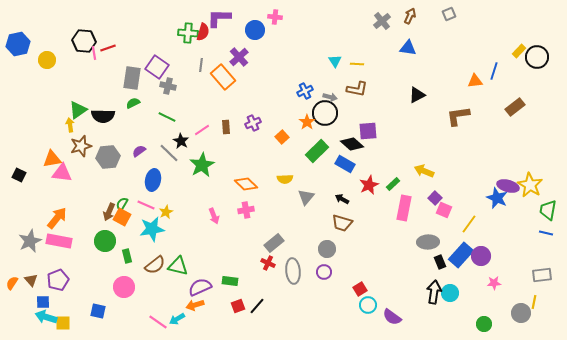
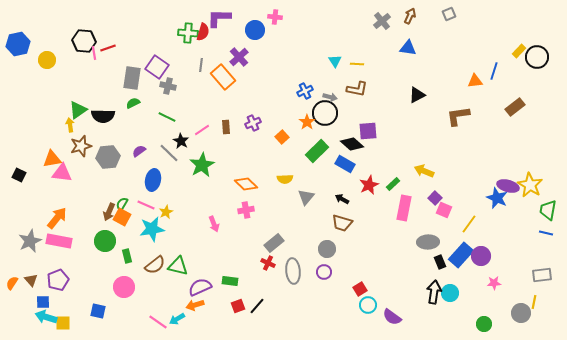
pink arrow at (214, 216): moved 8 px down
